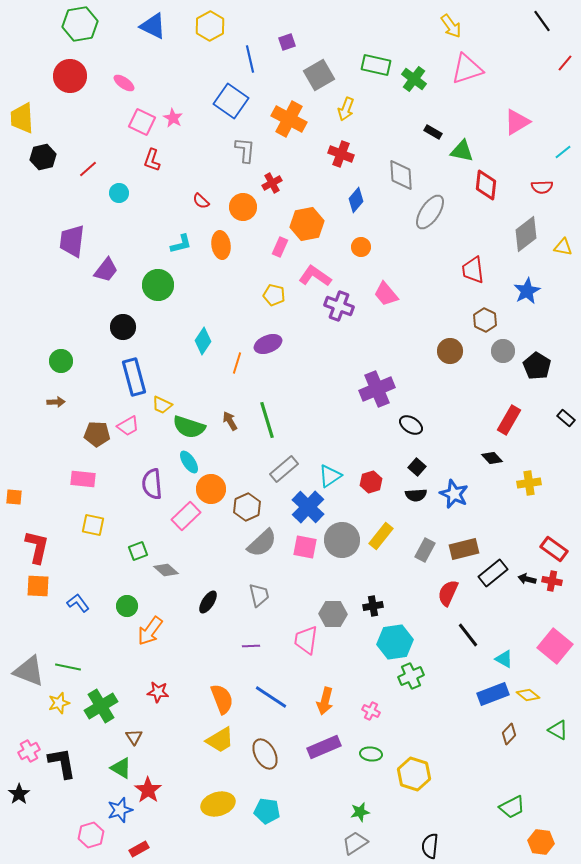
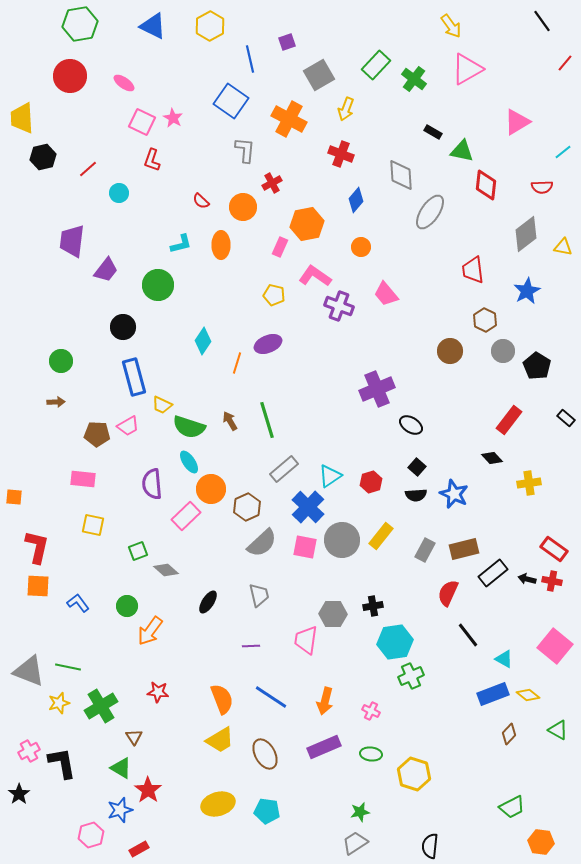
green rectangle at (376, 65): rotated 60 degrees counterclockwise
pink triangle at (467, 69): rotated 12 degrees counterclockwise
orange ellipse at (221, 245): rotated 8 degrees clockwise
red rectangle at (509, 420): rotated 8 degrees clockwise
